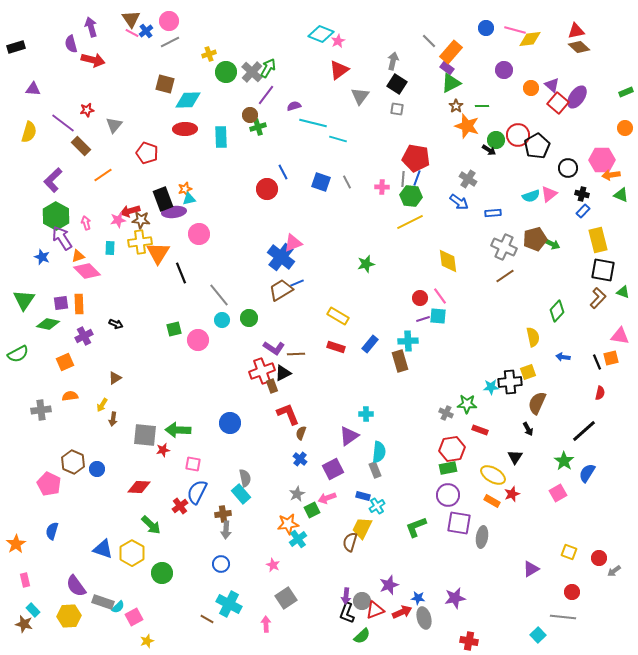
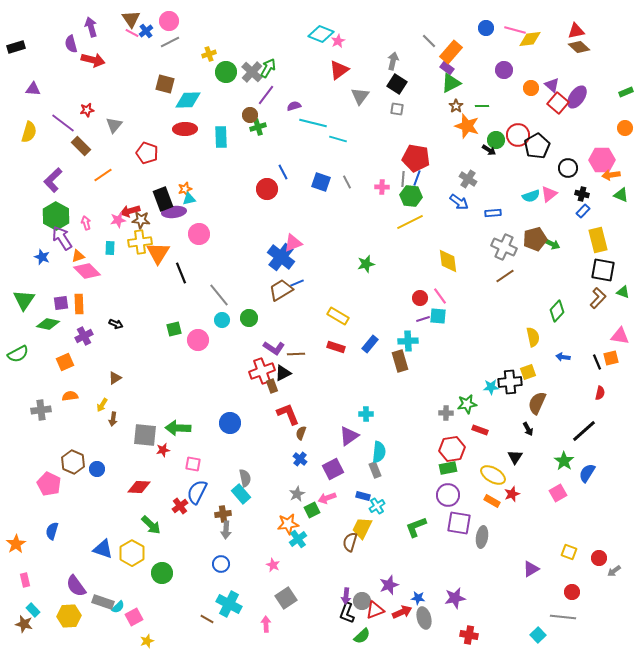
green star at (467, 404): rotated 12 degrees counterclockwise
gray cross at (446, 413): rotated 24 degrees counterclockwise
green arrow at (178, 430): moved 2 px up
red cross at (469, 641): moved 6 px up
